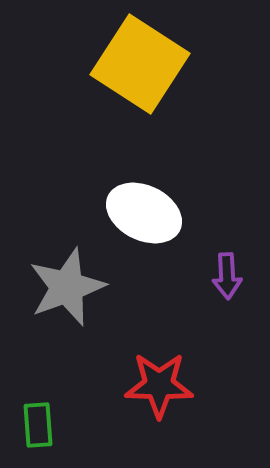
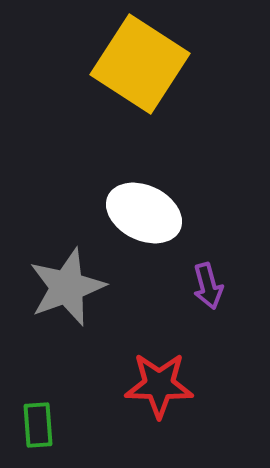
purple arrow: moved 19 px left, 10 px down; rotated 12 degrees counterclockwise
